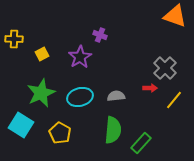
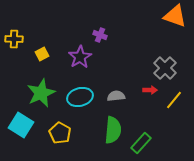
red arrow: moved 2 px down
